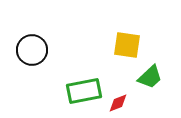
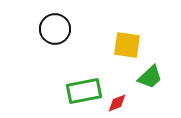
black circle: moved 23 px right, 21 px up
red diamond: moved 1 px left
